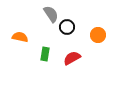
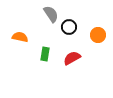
black circle: moved 2 px right
